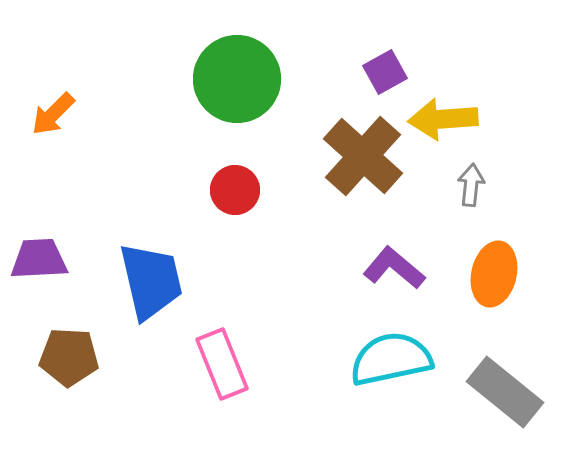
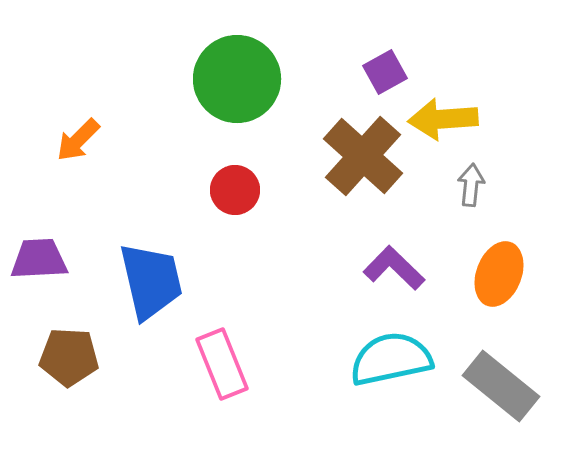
orange arrow: moved 25 px right, 26 px down
purple L-shape: rotated 4 degrees clockwise
orange ellipse: moved 5 px right; rotated 8 degrees clockwise
gray rectangle: moved 4 px left, 6 px up
